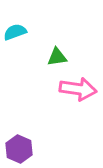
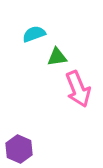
cyan semicircle: moved 19 px right, 2 px down
pink arrow: rotated 60 degrees clockwise
